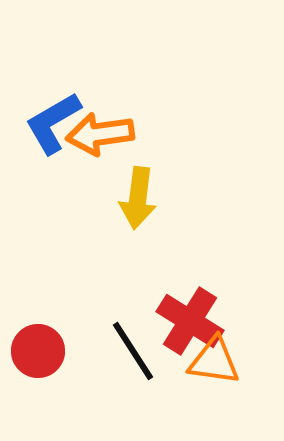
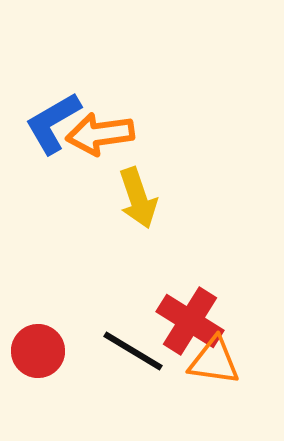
yellow arrow: rotated 26 degrees counterclockwise
black line: rotated 26 degrees counterclockwise
